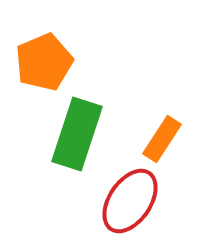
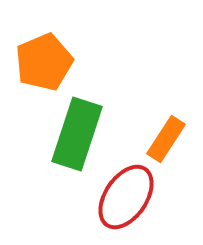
orange rectangle: moved 4 px right
red ellipse: moved 4 px left, 4 px up
